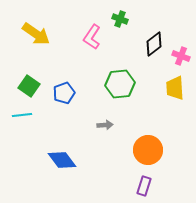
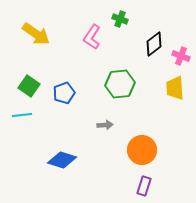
orange circle: moved 6 px left
blue diamond: rotated 36 degrees counterclockwise
